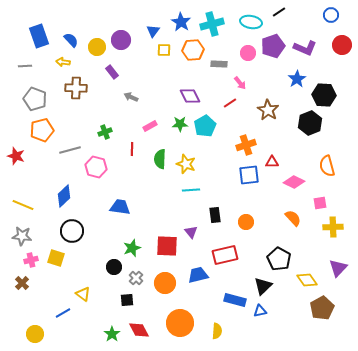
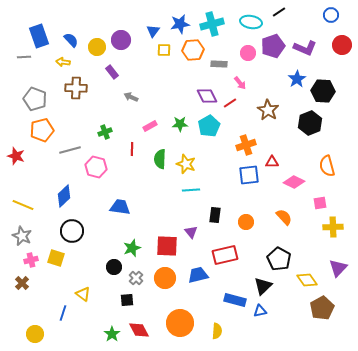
blue star at (181, 22): moved 1 px left, 2 px down; rotated 30 degrees clockwise
gray line at (25, 66): moved 1 px left, 9 px up
black hexagon at (324, 95): moved 1 px left, 4 px up
purple diamond at (190, 96): moved 17 px right
cyan pentagon at (205, 126): moved 4 px right
black rectangle at (215, 215): rotated 14 degrees clockwise
orange semicircle at (293, 218): moved 9 px left, 1 px up
gray star at (22, 236): rotated 18 degrees clockwise
orange circle at (165, 283): moved 5 px up
blue line at (63, 313): rotated 42 degrees counterclockwise
